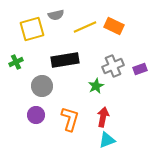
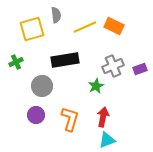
gray semicircle: rotated 84 degrees counterclockwise
